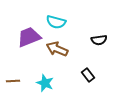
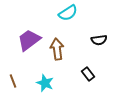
cyan semicircle: moved 12 px right, 9 px up; rotated 48 degrees counterclockwise
purple trapezoid: moved 3 px down; rotated 15 degrees counterclockwise
brown arrow: rotated 60 degrees clockwise
black rectangle: moved 1 px up
brown line: rotated 72 degrees clockwise
